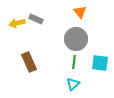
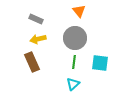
orange triangle: moved 1 px left, 1 px up
yellow arrow: moved 21 px right, 16 px down
gray circle: moved 1 px left, 1 px up
brown rectangle: moved 3 px right
